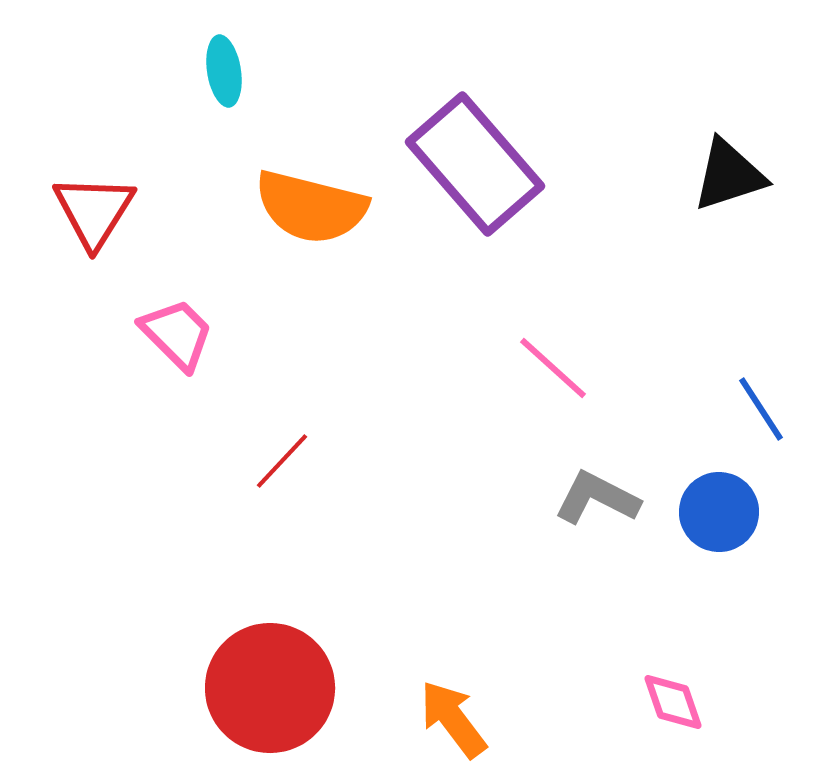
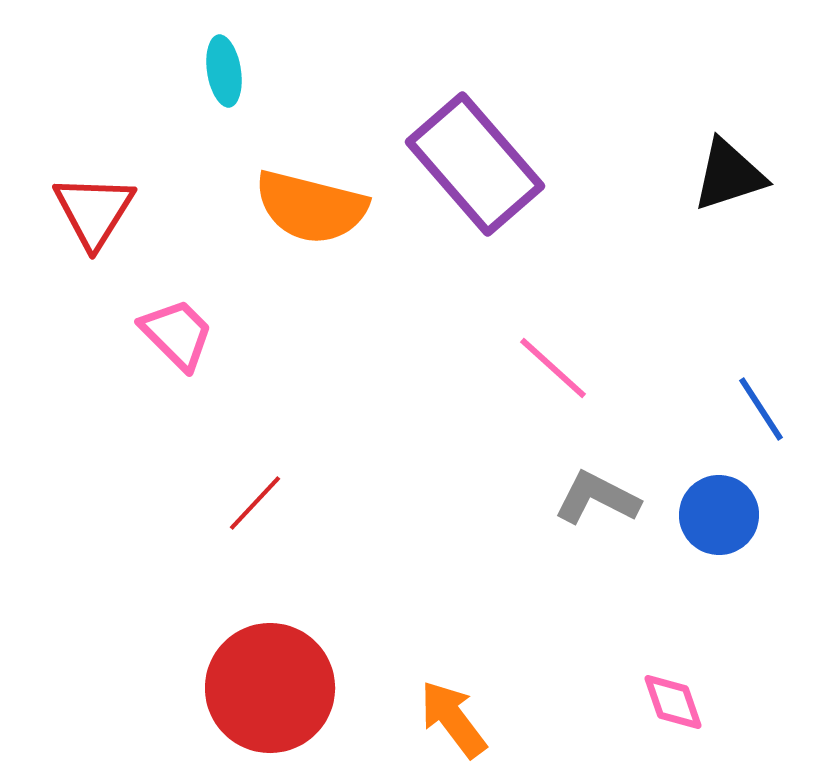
red line: moved 27 px left, 42 px down
blue circle: moved 3 px down
